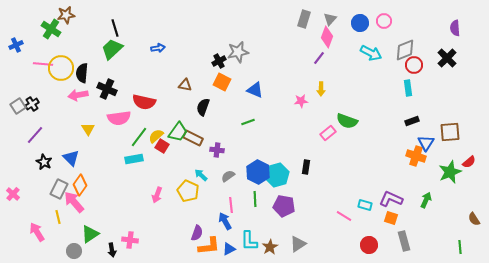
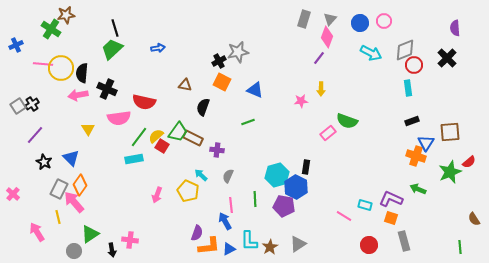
blue hexagon at (258, 172): moved 38 px right, 15 px down
gray semicircle at (228, 176): rotated 32 degrees counterclockwise
green arrow at (426, 200): moved 8 px left, 11 px up; rotated 91 degrees counterclockwise
